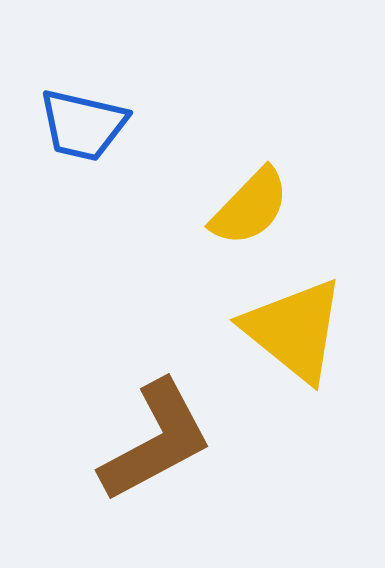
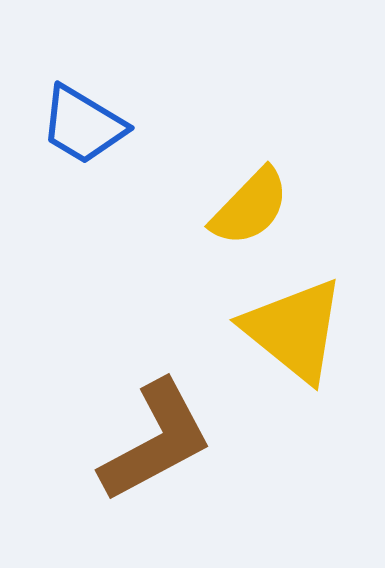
blue trapezoid: rotated 18 degrees clockwise
